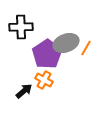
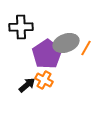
black arrow: moved 3 px right, 6 px up
